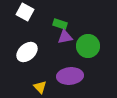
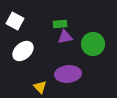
white square: moved 10 px left, 9 px down
green rectangle: rotated 24 degrees counterclockwise
green circle: moved 5 px right, 2 px up
white ellipse: moved 4 px left, 1 px up
purple ellipse: moved 2 px left, 2 px up
